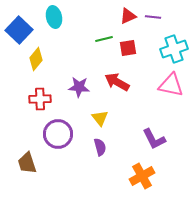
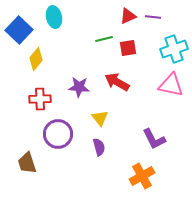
purple semicircle: moved 1 px left
